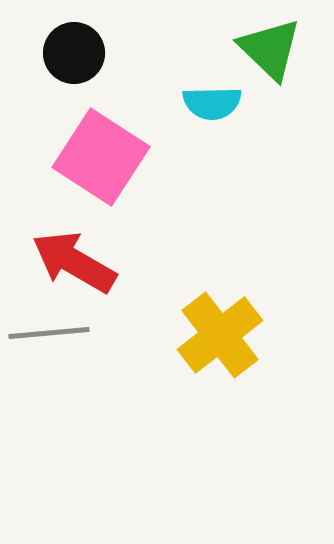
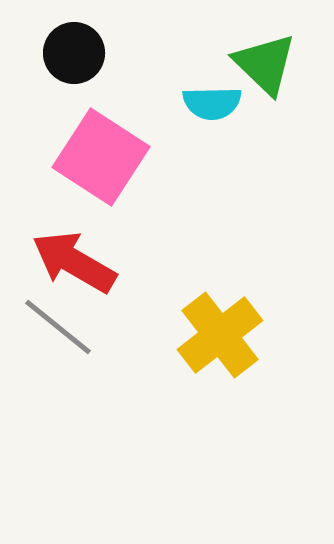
green triangle: moved 5 px left, 15 px down
gray line: moved 9 px right, 6 px up; rotated 44 degrees clockwise
